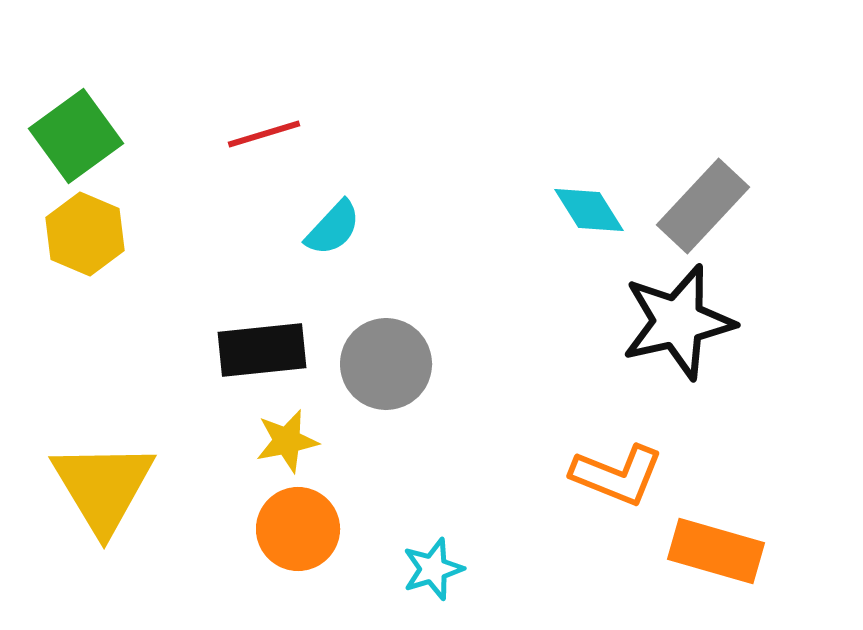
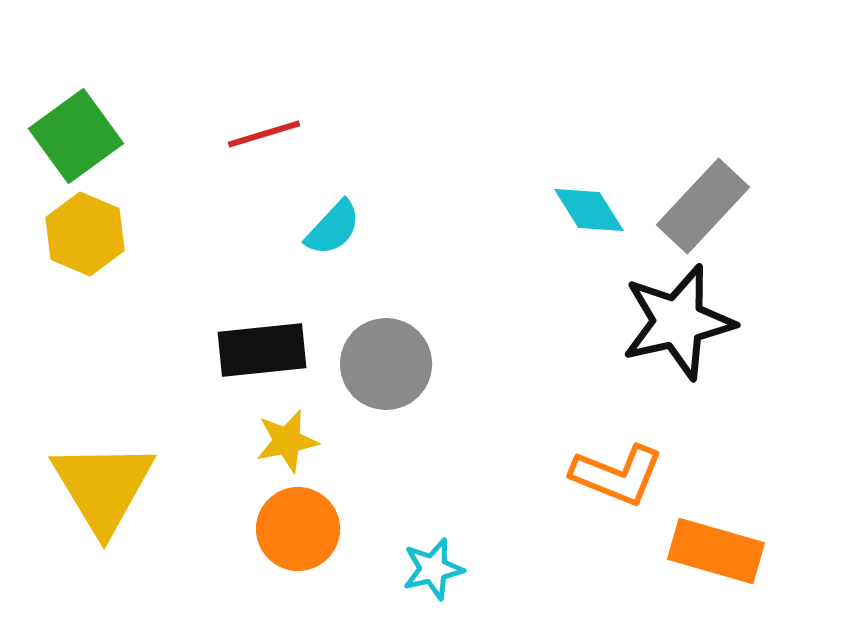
cyan star: rotated 4 degrees clockwise
